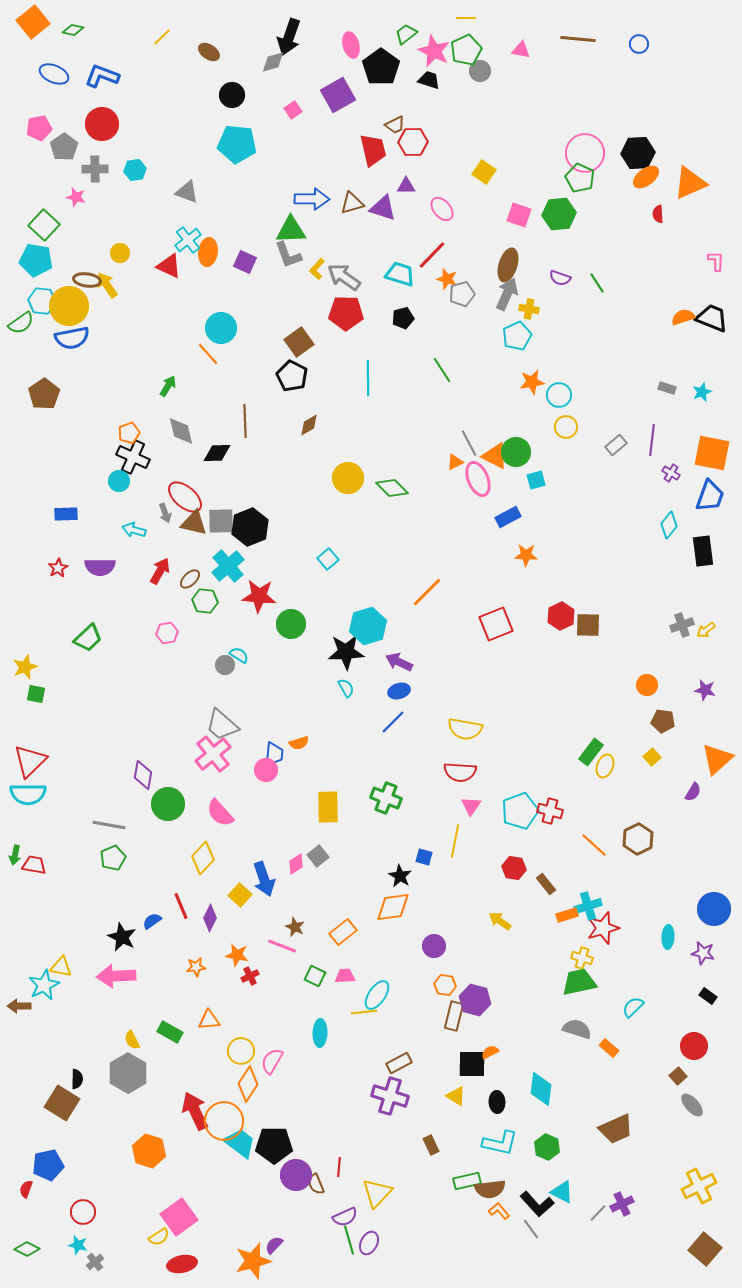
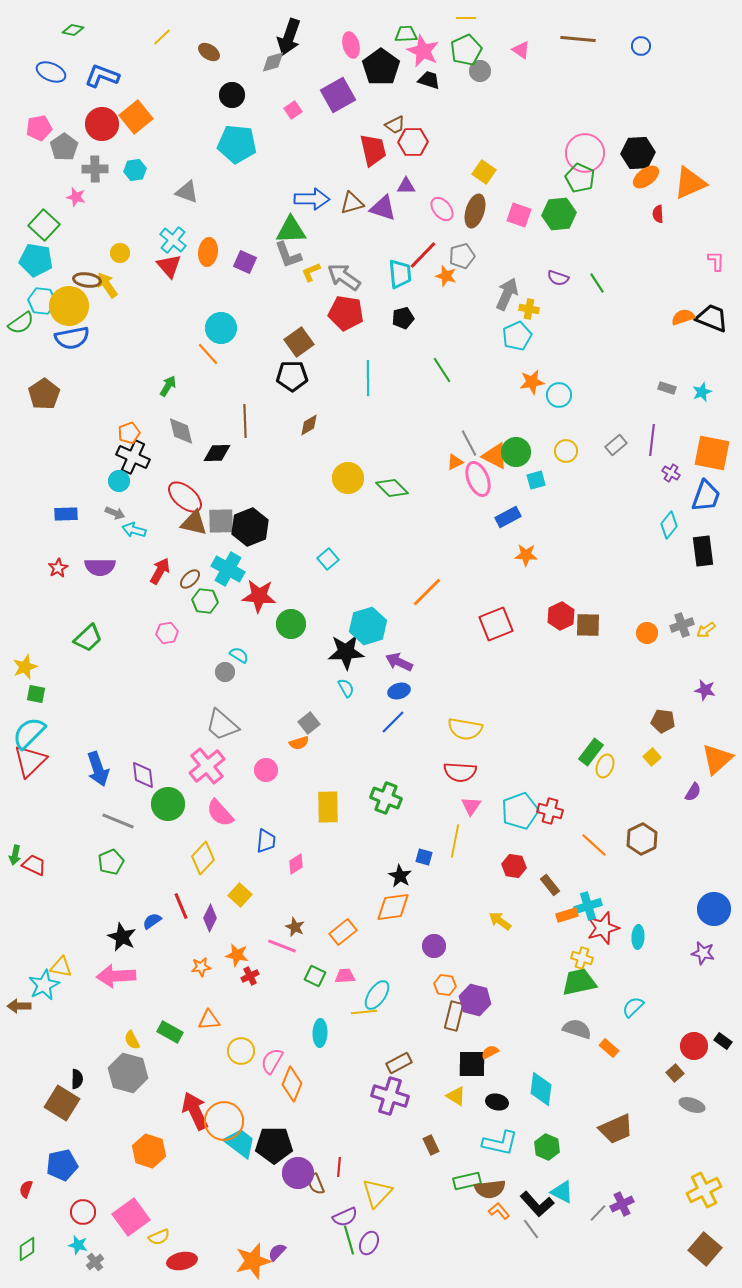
orange square at (33, 22): moved 103 px right, 95 px down
green trapezoid at (406, 34): rotated 35 degrees clockwise
blue circle at (639, 44): moved 2 px right, 2 px down
pink triangle at (521, 50): rotated 24 degrees clockwise
pink star at (434, 51): moved 11 px left
blue ellipse at (54, 74): moved 3 px left, 2 px up
cyan cross at (188, 240): moved 15 px left; rotated 12 degrees counterclockwise
red line at (432, 255): moved 9 px left
brown ellipse at (508, 265): moved 33 px left, 54 px up
red triangle at (169, 266): rotated 24 degrees clockwise
yellow L-shape at (317, 269): moved 6 px left, 3 px down; rotated 25 degrees clockwise
cyan trapezoid at (400, 274): rotated 68 degrees clockwise
purple semicircle at (560, 278): moved 2 px left
orange star at (447, 279): moved 1 px left, 3 px up
gray pentagon at (462, 294): moved 38 px up
red pentagon at (346, 313): rotated 8 degrees clockwise
black pentagon at (292, 376): rotated 28 degrees counterclockwise
yellow circle at (566, 427): moved 24 px down
blue trapezoid at (710, 496): moved 4 px left
gray arrow at (165, 513): moved 50 px left; rotated 48 degrees counterclockwise
cyan cross at (228, 566): moved 3 px down; rotated 20 degrees counterclockwise
gray circle at (225, 665): moved 7 px down
orange circle at (647, 685): moved 52 px up
pink cross at (213, 754): moved 6 px left, 12 px down
blue trapezoid at (274, 754): moved 8 px left, 87 px down
purple diamond at (143, 775): rotated 16 degrees counterclockwise
cyan semicircle at (28, 794): moved 1 px right, 61 px up; rotated 135 degrees clockwise
gray line at (109, 825): moved 9 px right, 4 px up; rotated 12 degrees clockwise
brown hexagon at (638, 839): moved 4 px right
gray square at (318, 856): moved 9 px left, 133 px up
green pentagon at (113, 858): moved 2 px left, 4 px down
red trapezoid at (34, 865): rotated 15 degrees clockwise
red hexagon at (514, 868): moved 2 px up
blue arrow at (264, 879): moved 166 px left, 110 px up
brown rectangle at (546, 884): moved 4 px right, 1 px down
cyan ellipse at (668, 937): moved 30 px left
orange star at (196, 967): moved 5 px right
black rectangle at (708, 996): moved 15 px right, 45 px down
gray hexagon at (128, 1073): rotated 15 degrees counterclockwise
brown square at (678, 1076): moved 3 px left, 3 px up
orange diamond at (248, 1084): moved 44 px right; rotated 12 degrees counterclockwise
black ellipse at (497, 1102): rotated 75 degrees counterclockwise
gray ellipse at (692, 1105): rotated 30 degrees counterclockwise
blue pentagon at (48, 1165): moved 14 px right
purple circle at (296, 1175): moved 2 px right, 2 px up
yellow cross at (699, 1186): moved 5 px right, 4 px down
pink square at (179, 1217): moved 48 px left
yellow semicircle at (159, 1237): rotated 10 degrees clockwise
purple semicircle at (274, 1245): moved 3 px right, 7 px down
green diamond at (27, 1249): rotated 60 degrees counterclockwise
red ellipse at (182, 1264): moved 3 px up
